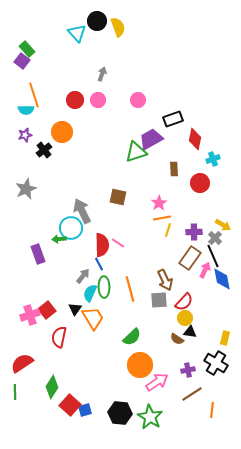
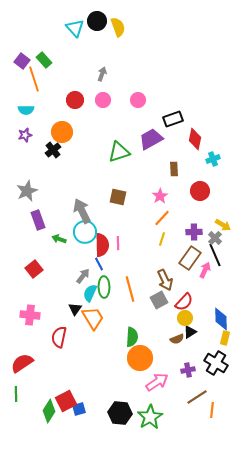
cyan triangle at (77, 33): moved 2 px left, 5 px up
green rectangle at (27, 49): moved 17 px right, 11 px down
orange line at (34, 95): moved 16 px up
pink circle at (98, 100): moved 5 px right
black cross at (44, 150): moved 9 px right
green triangle at (136, 152): moved 17 px left
red circle at (200, 183): moved 8 px down
gray star at (26, 189): moved 1 px right, 2 px down
pink star at (159, 203): moved 1 px right, 7 px up
orange line at (162, 218): rotated 36 degrees counterclockwise
cyan circle at (71, 228): moved 14 px right, 4 px down
yellow line at (168, 230): moved 6 px left, 9 px down
green arrow at (59, 239): rotated 24 degrees clockwise
pink line at (118, 243): rotated 56 degrees clockwise
purple rectangle at (38, 254): moved 34 px up
black line at (213, 256): moved 2 px right, 1 px up
blue diamond at (222, 279): moved 1 px left, 40 px down; rotated 10 degrees clockwise
gray square at (159, 300): rotated 24 degrees counterclockwise
red square at (47, 310): moved 13 px left, 41 px up
pink cross at (30, 315): rotated 24 degrees clockwise
black triangle at (190, 332): rotated 40 degrees counterclockwise
green semicircle at (132, 337): rotated 42 degrees counterclockwise
brown semicircle at (177, 339): rotated 56 degrees counterclockwise
orange circle at (140, 365): moved 7 px up
green diamond at (52, 387): moved 3 px left, 24 px down
green line at (15, 392): moved 1 px right, 2 px down
brown line at (192, 394): moved 5 px right, 3 px down
red square at (70, 405): moved 4 px left, 4 px up; rotated 20 degrees clockwise
blue square at (85, 410): moved 6 px left, 1 px up
green star at (150, 417): rotated 10 degrees clockwise
